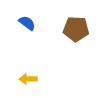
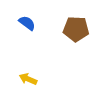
yellow arrow: rotated 24 degrees clockwise
